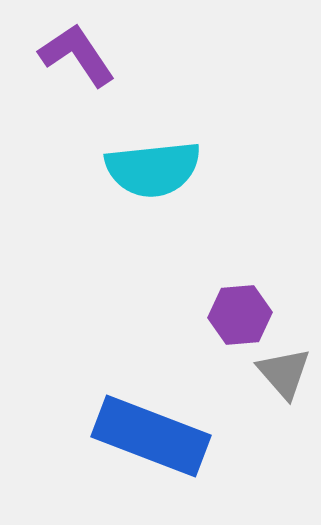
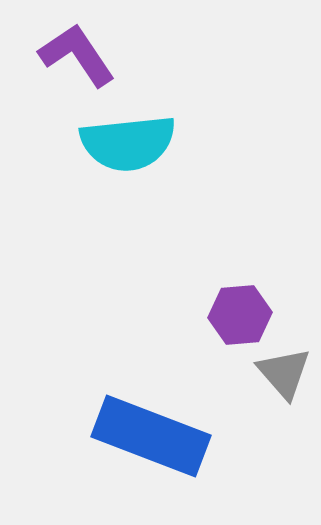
cyan semicircle: moved 25 px left, 26 px up
